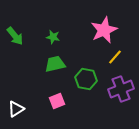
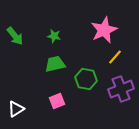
green star: moved 1 px right, 1 px up
